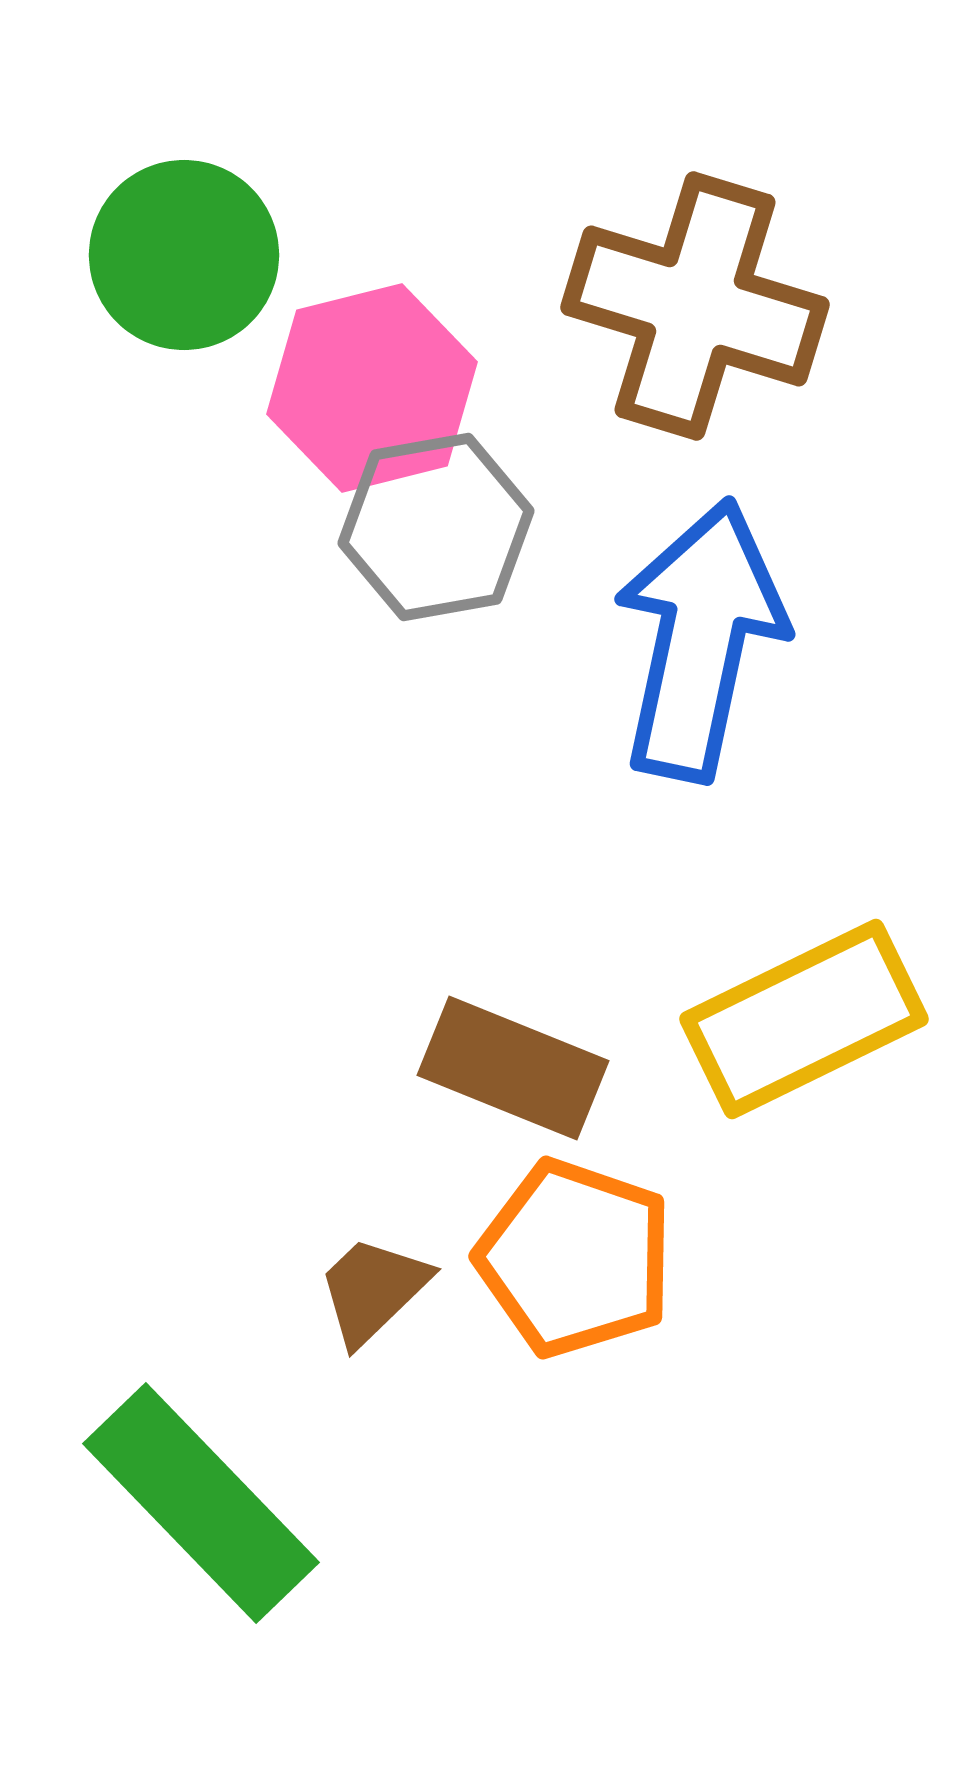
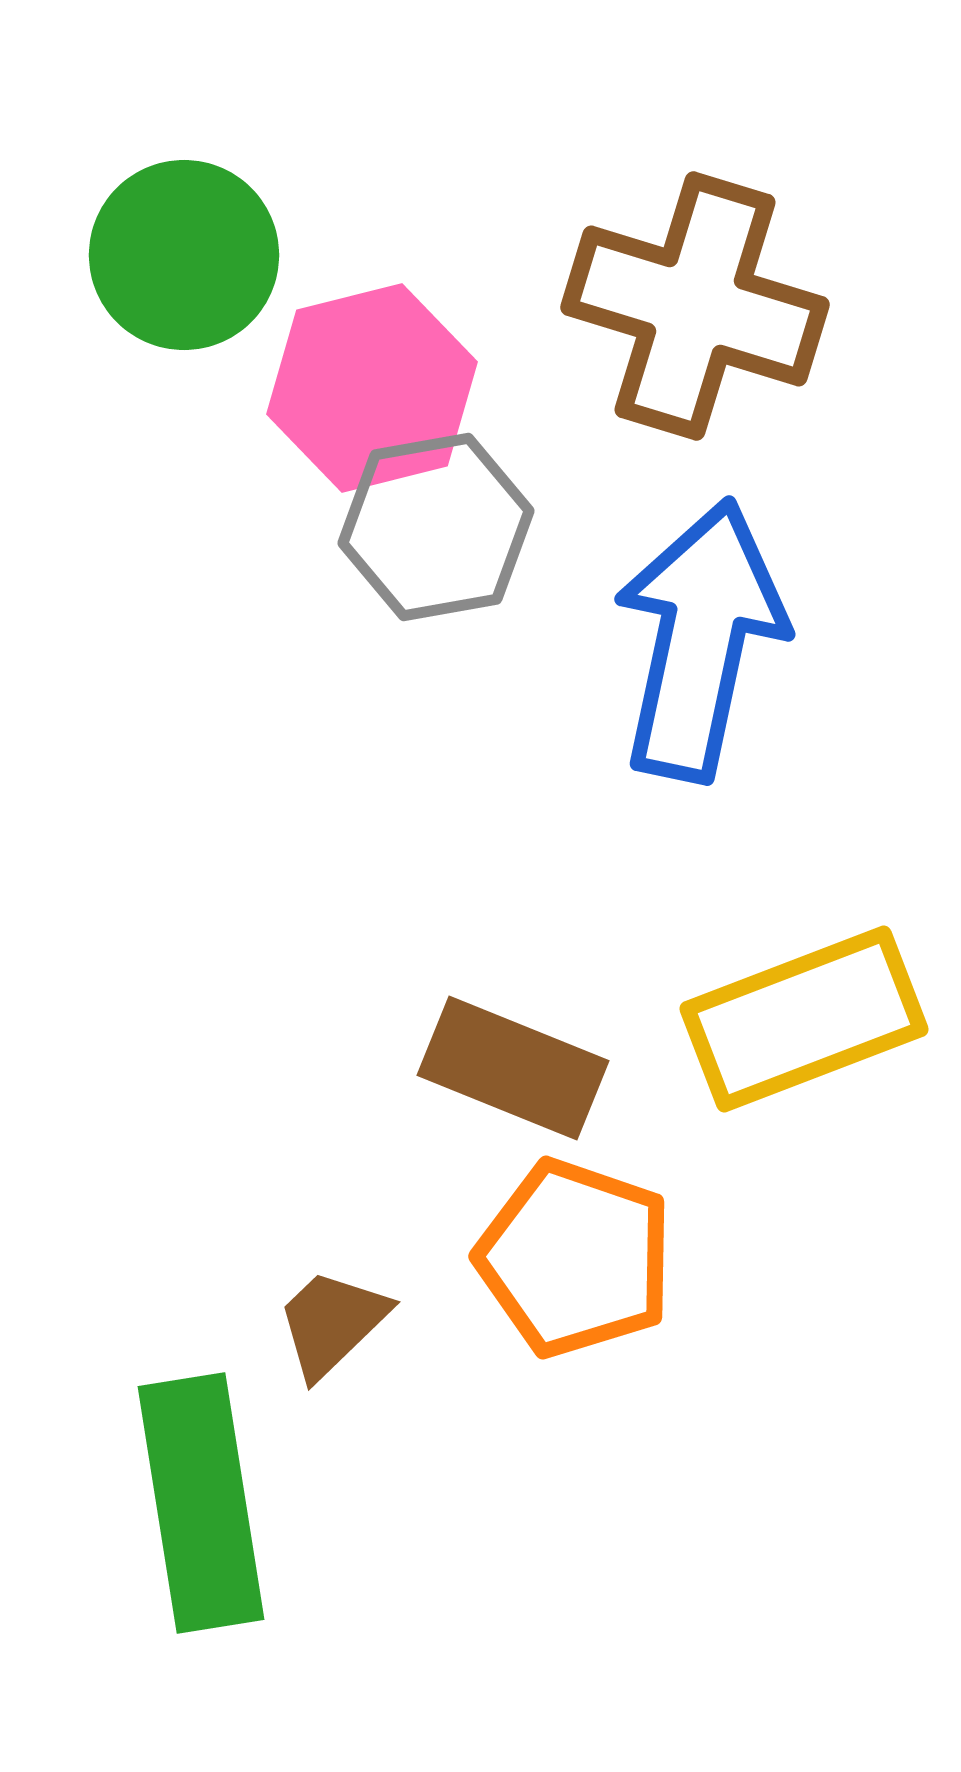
yellow rectangle: rotated 5 degrees clockwise
brown trapezoid: moved 41 px left, 33 px down
green rectangle: rotated 35 degrees clockwise
